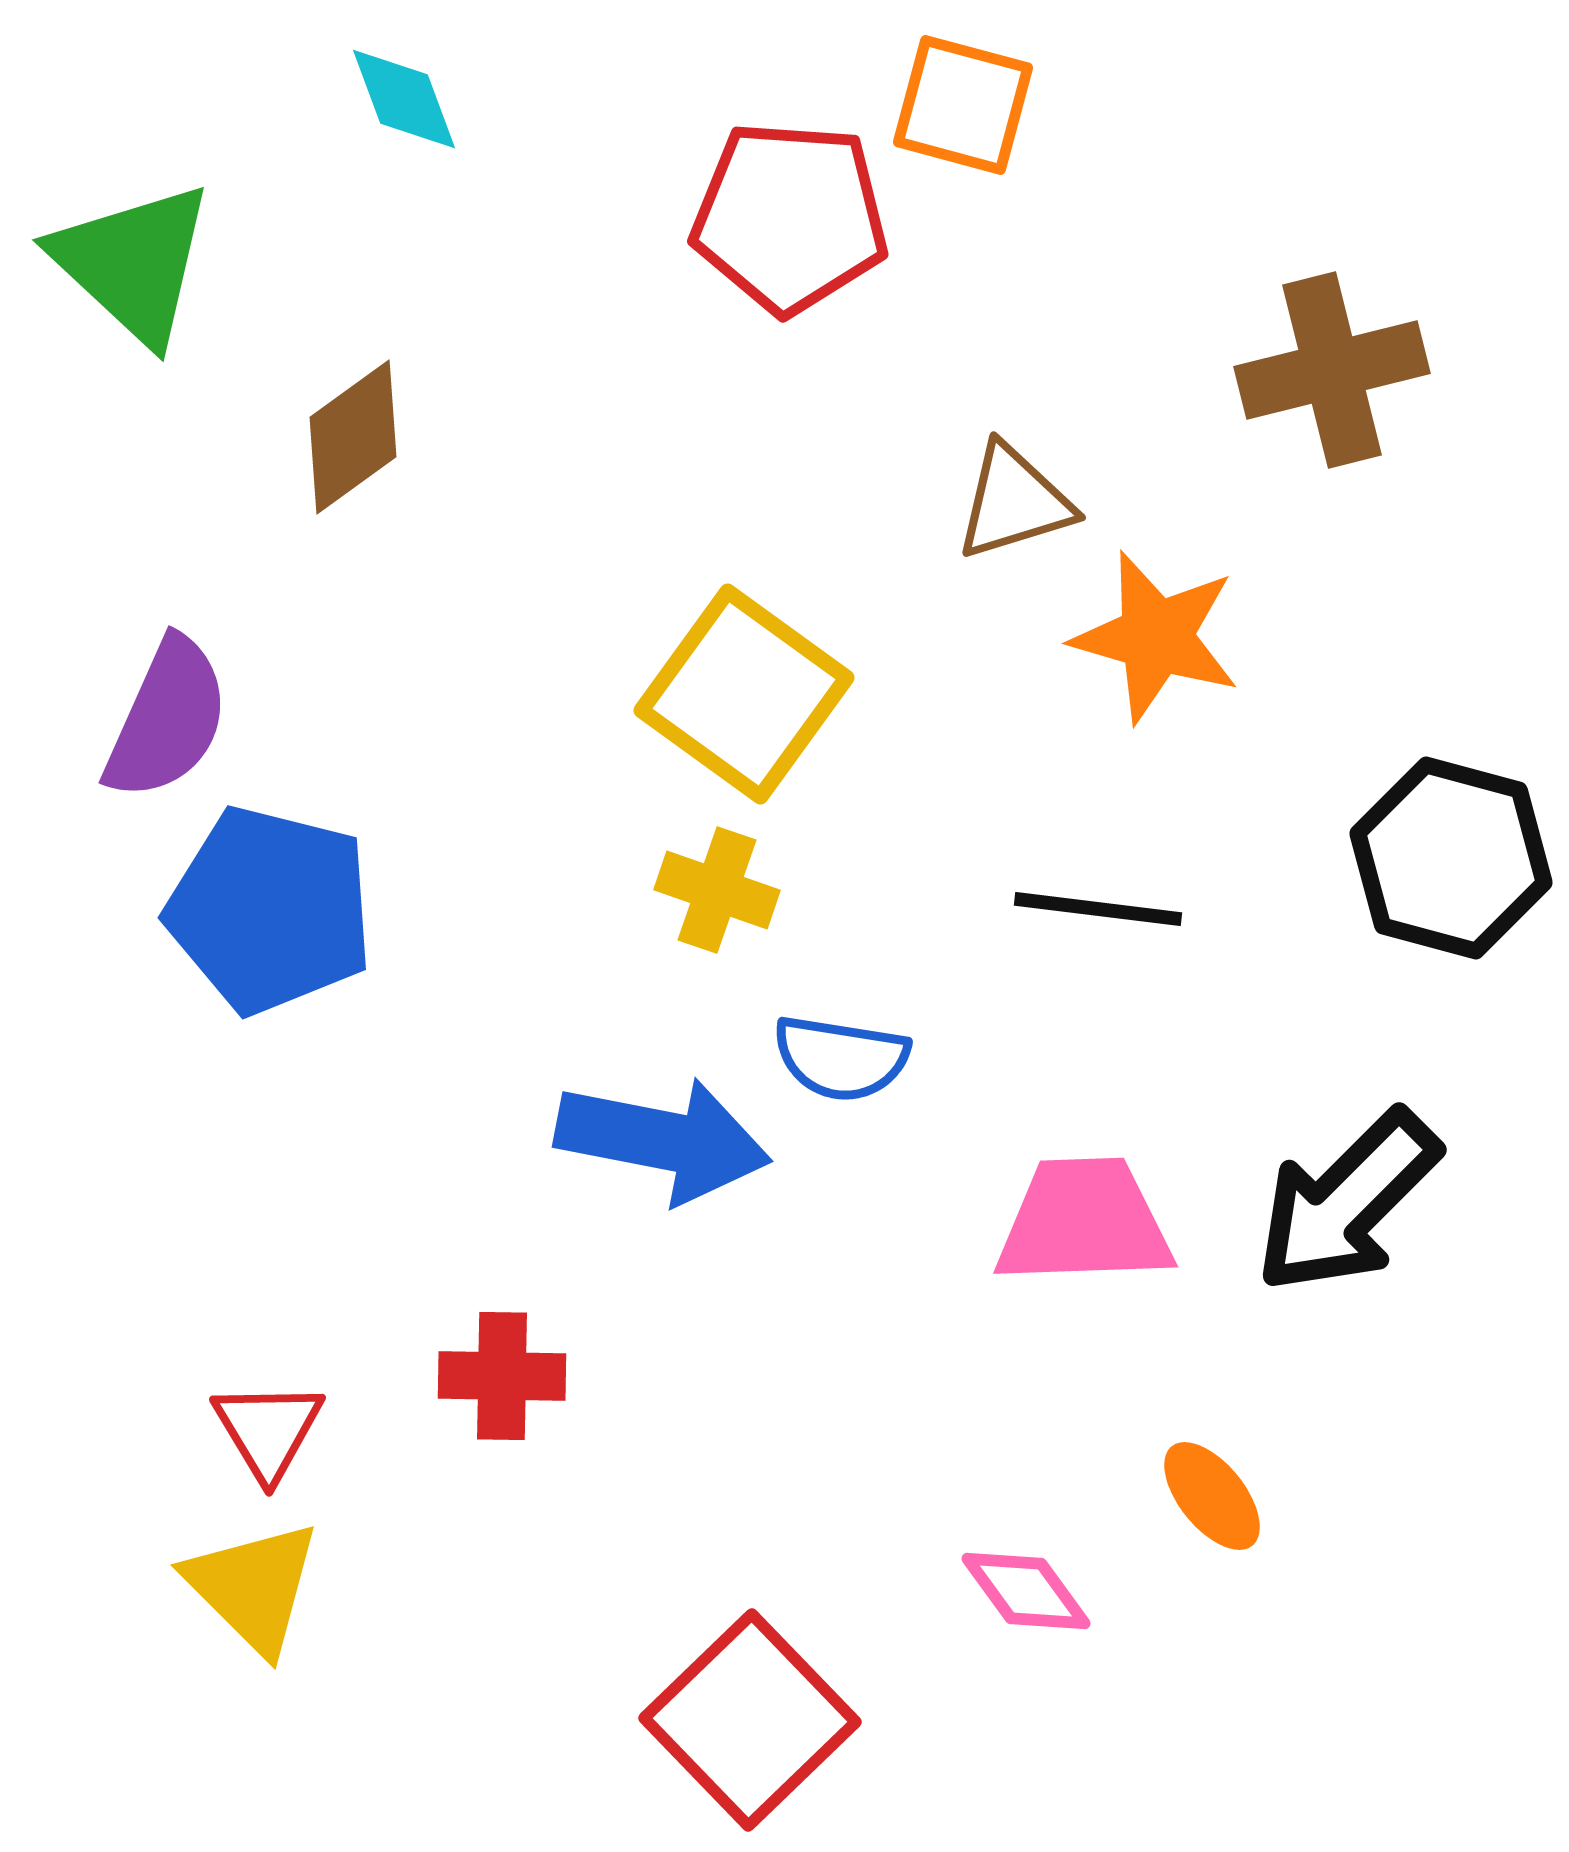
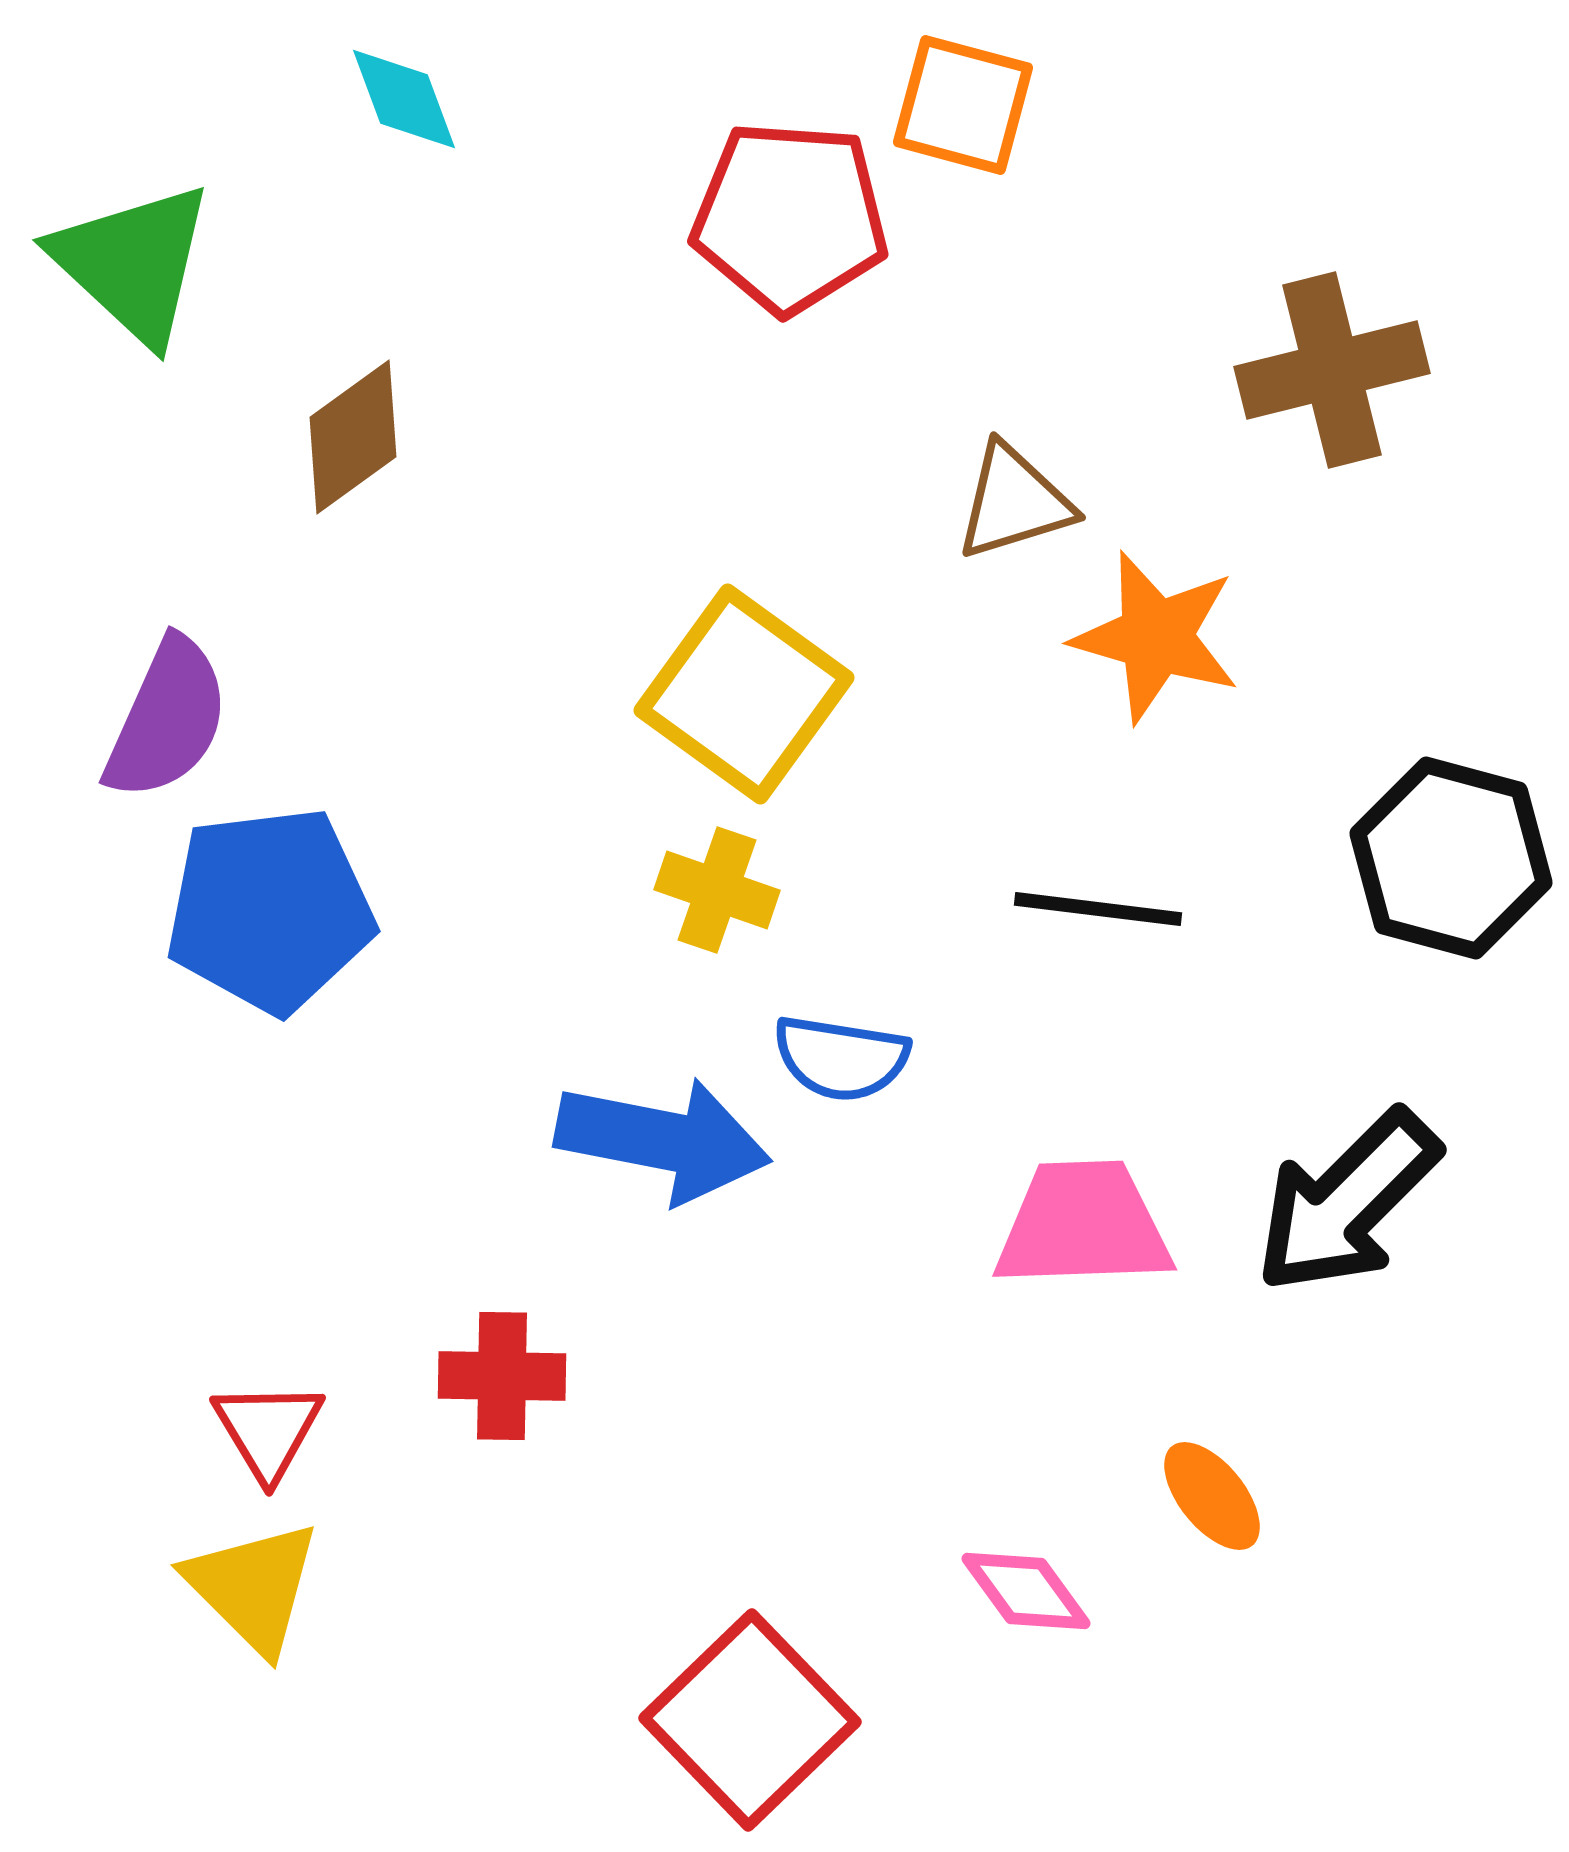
blue pentagon: rotated 21 degrees counterclockwise
pink trapezoid: moved 1 px left, 3 px down
